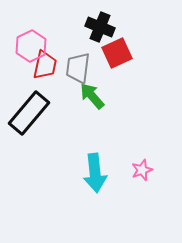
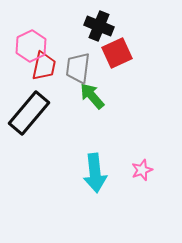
black cross: moved 1 px left, 1 px up
red trapezoid: moved 1 px left, 1 px down
